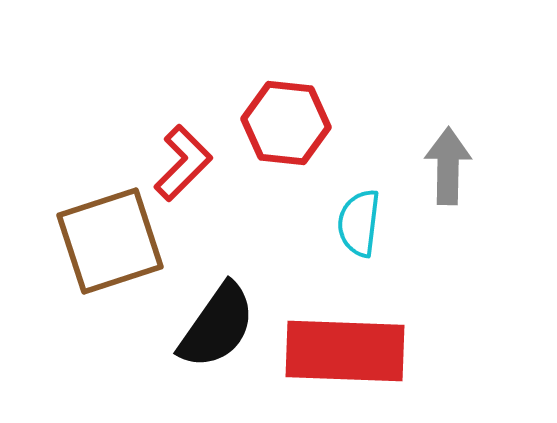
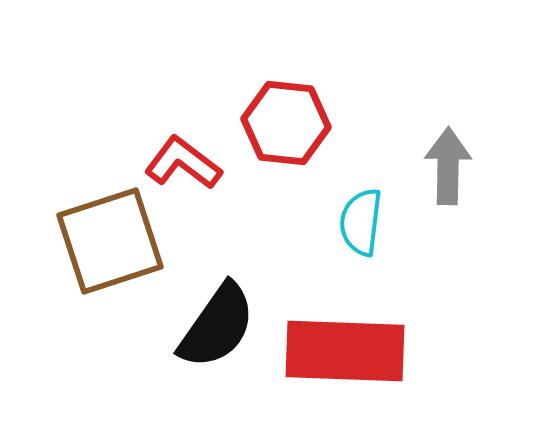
red L-shape: rotated 98 degrees counterclockwise
cyan semicircle: moved 2 px right, 1 px up
